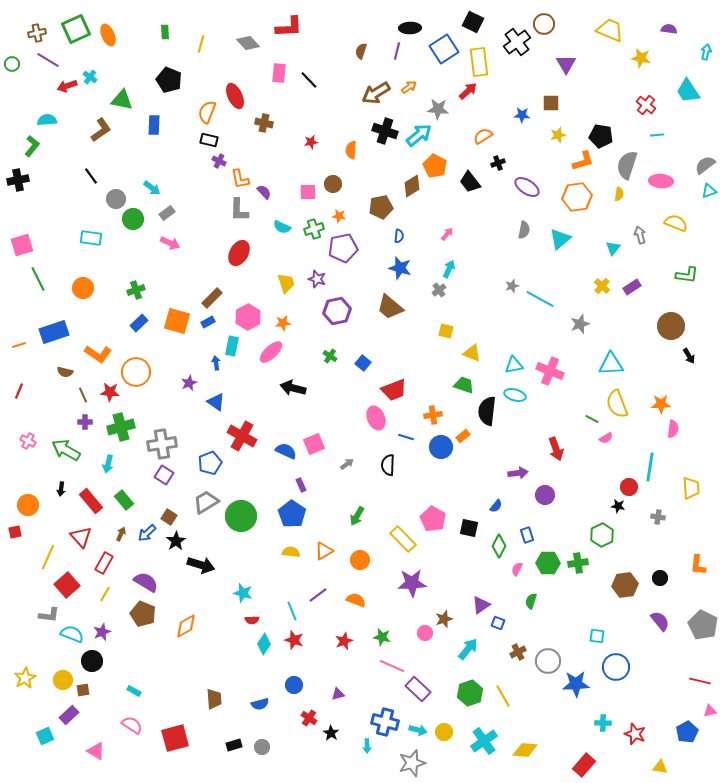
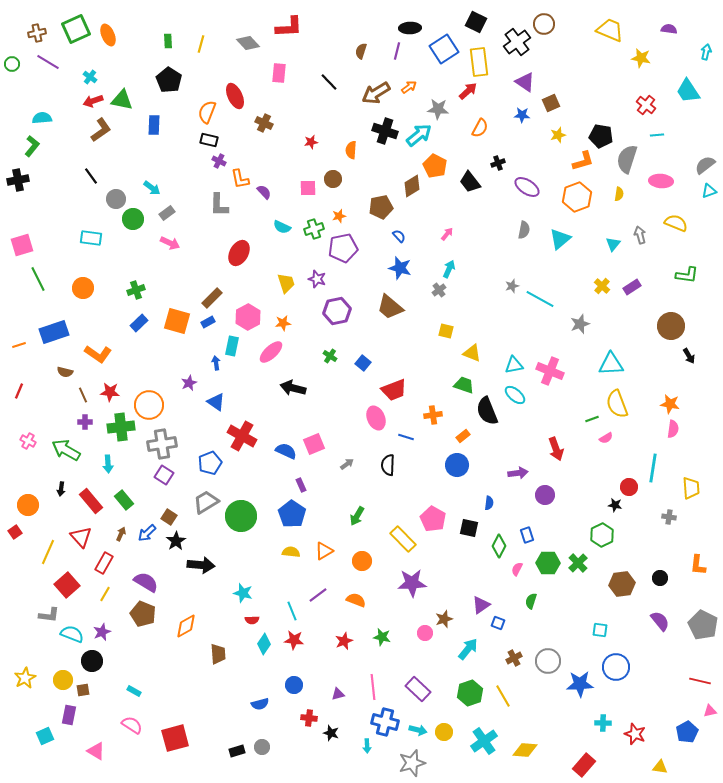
black square at (473, 22): moved 3 px right
green rectangle at (165, 32): moved 3 px right, 9 px down
purple line at (48, 60): moved 2 px down
purple triangle at (566, 64): moved 41 px left, 18 px down; rotated 25 degrees counterclockwise
black pentagon at (169, 80): rotated 10 degrees clockwise
black line at (309, 80): moved 20 px right, 2 px down
red arrow at (67, 86): moved 26 px right, 15 px down
brown square at (551, 103): rotated 24 degrees counterclockwise
cyan semicircle at (47, 120): moved 5 px left, 2 px up
brown cross at (264, 123): rotated 12 degrees clockwise
orange semicircle at (483, 136): moved 3 px left, 8 px up; rotated 150 degrees clockwise
gray semicircle at (627, 165): moved 6 px up
brown circle at (333, 184): moved 5 px up
pink square at (308, 192): moved 4 px up
orange hexagon at (577, 197): rotated 12 degrees counterclockwise
gray L-shape at (239, 210): moved 20 px left, 5 px up
orange star at (339, 216): rotated 24 degrees counterclockwise
blue semicircle at (399, 236): rotated 48 degrees counterclockwise
cyan triangle at (613, 248): moved 4 px up
orange circle at (136, 372): moved 13 px right, 33 px down
cyan ellipse at (515, 395): rotated 25 degrees clockwise
orange star at (661, 404): moved 9 px right; rotated 12 degrees clockwise
black semicircle at (487, 411): rotated 28 degrees counterclockwise
green line at (592, 419): rotated 48 degrees counterclockwise
green cross at (121, 427): rotated 8 degrees clockwise
blue circle at (441, 447): moved 16 px right, 18 px down
cyan arrow at (108, 464): rotated 18 degrees counterclockwise
cyan line at (650, 467): moved 3 px right, 1 px down
blue semicircle at (496, 506): moved 7 px left, 3 px up; rotated 32 degrees counterclockwise
black star at (618, 506): moved 3 px left, 1 px up
gray cross at (658, 517): moved 11 px right
red square at (15, 532): rotated 24 degrees counterclockwise
yellow line at (48, 557): moved 5 px up
orange circle at (360, 560): moved 2 px right, 1 px down
green cross at (578, 563): rotated 36 degrees counterclockwise
black arrow at (201, 565): rotated 12 degrees counterclockwise
brown hexagon at (625, 585): moved 3 px left, 1 px up
cyan square at (597, 636): moved 3 px right, 6 px up
red star at (294, 640): rotated 12 degrees counterclockwise
brown cross at (518, 652): moved 4 px left, 6 px down
pink line at (392, 666): moved 19 px left, 21 px down; rotated 60 degrees clockwise
blue star at (576, 684): moved 4 px right
brown trapezoid at (214, 699): moved 4 px right, 45 px up
purple rectangle at (69, 715): rotated 36 degrees counterclockwise
red cross at (309, 718): rotated 28 degrees counterclockwise
black star at (331, 733): rotated 14 degrees counterclockwise
black rectangle at (234, 745): moved 3 px right, 6 px down
